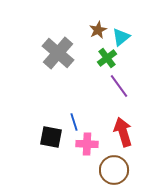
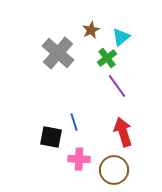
brown star: moved 7 px left
purple line: moved 2 px left
pink cross: moved 8 px left, 15 px down
